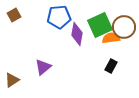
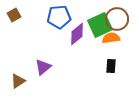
brown circle: moved 7 px left, 8 px up
purple diamond: rotated 40 degrees clockwise
black rectangle: rotated 24 degrees counterclockwise
brown triangle: moved 6 px right, 1 px down
